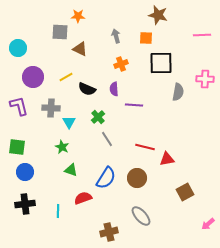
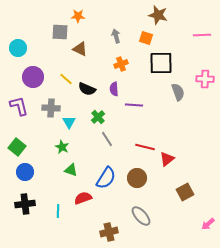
orange square: rotated 16 degrees clockwise
yellow line: moved 2 px down; rotated 72 degrees clockwise
gray semicircle: rotated 30 degrees counterclockwise
green square: rotated 30 degrees clockwise
red triangle: rotated 28 degrees counterclockwise
